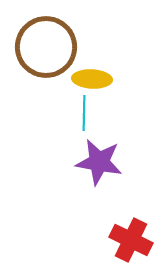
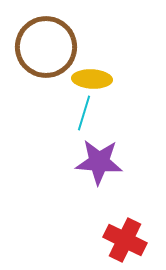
cyan line: rotated 16 degrees clockwise
purple star: rotated 6 degrees counterclockwise
red cross: moved 6 px left
